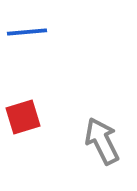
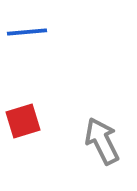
red square: moved 4 px down
